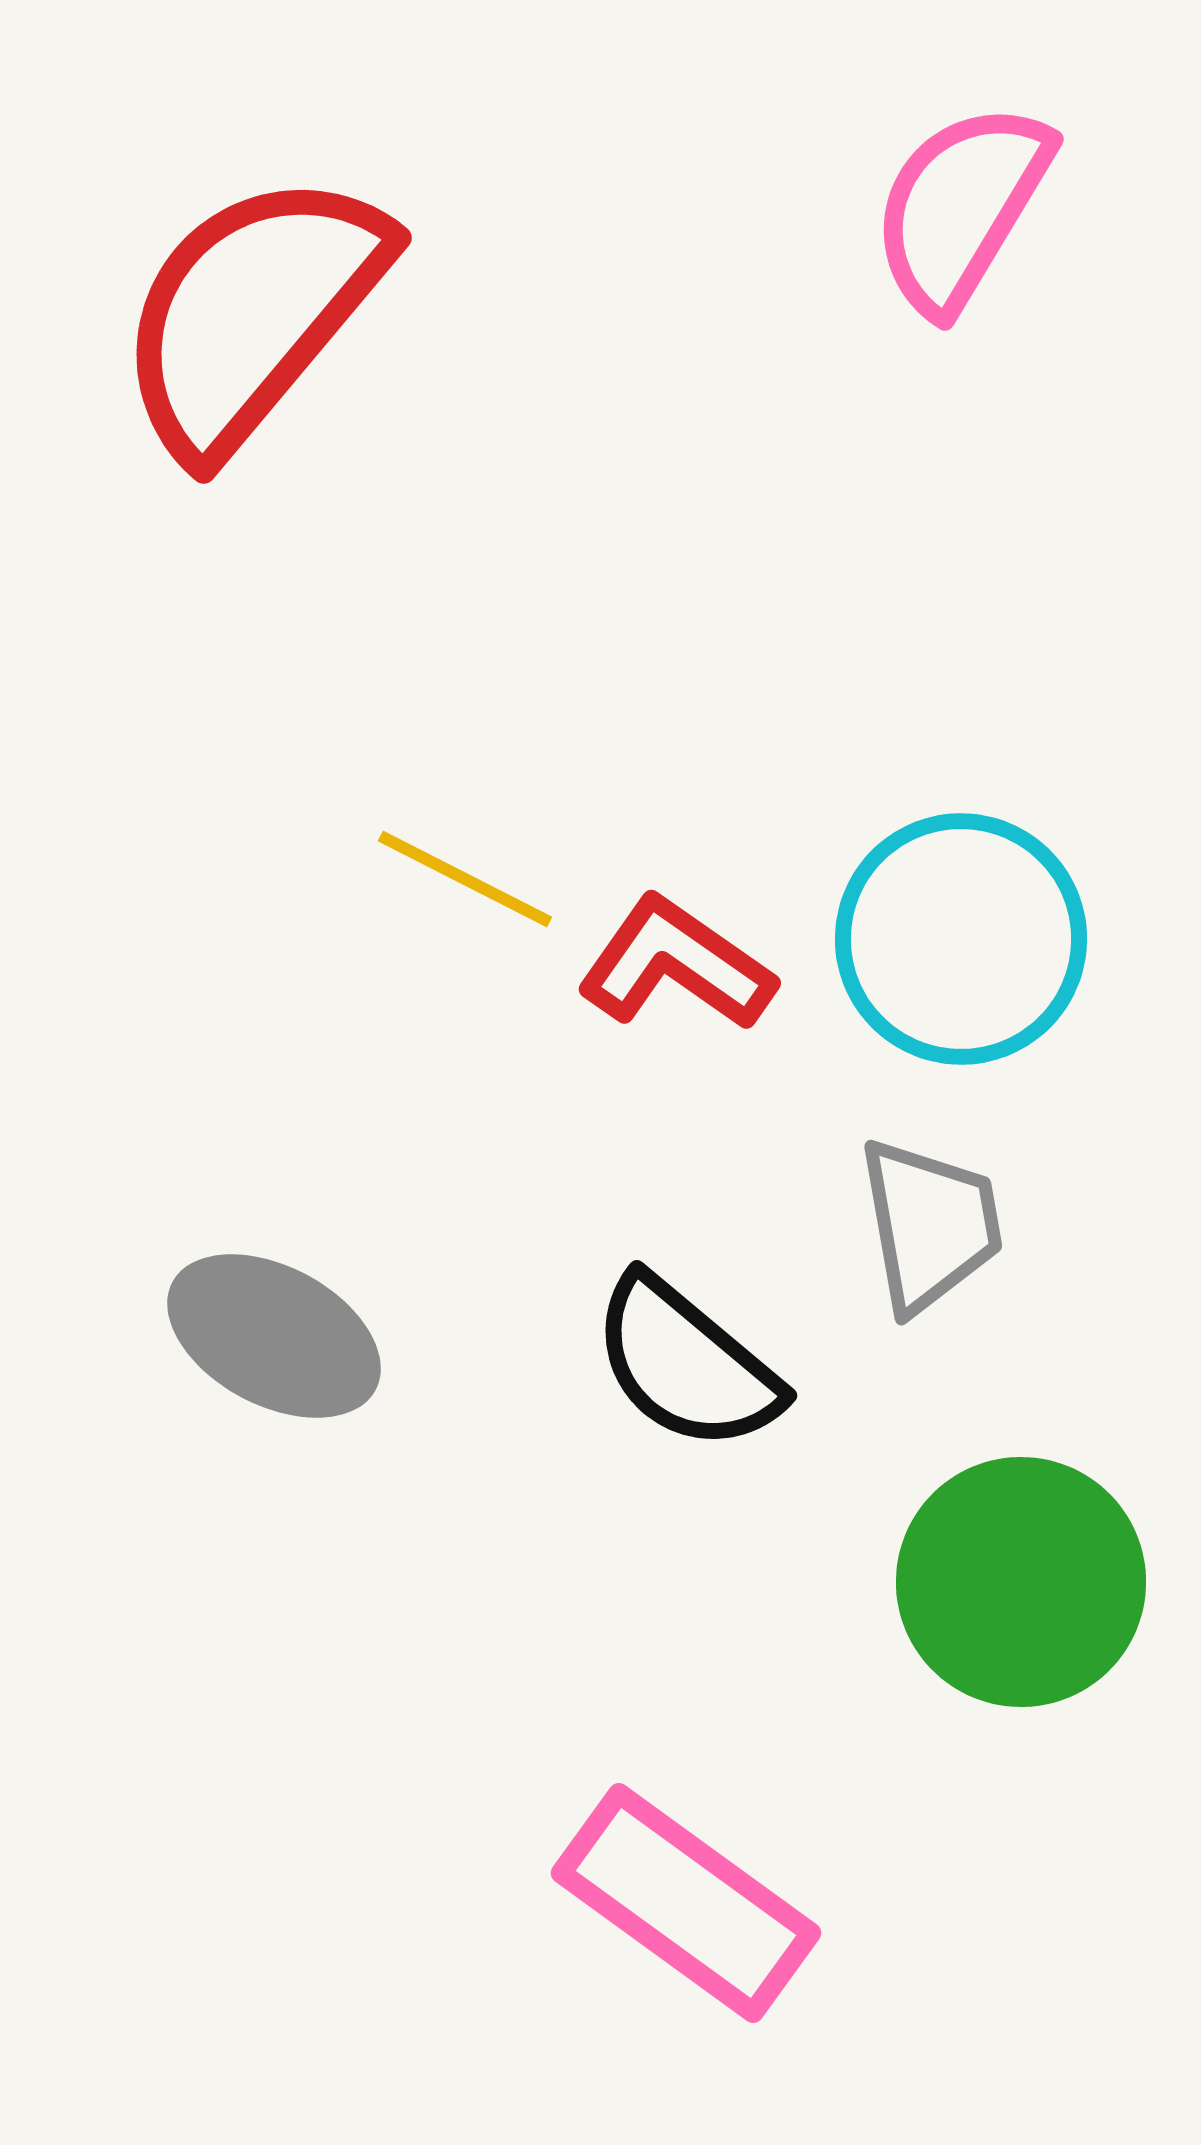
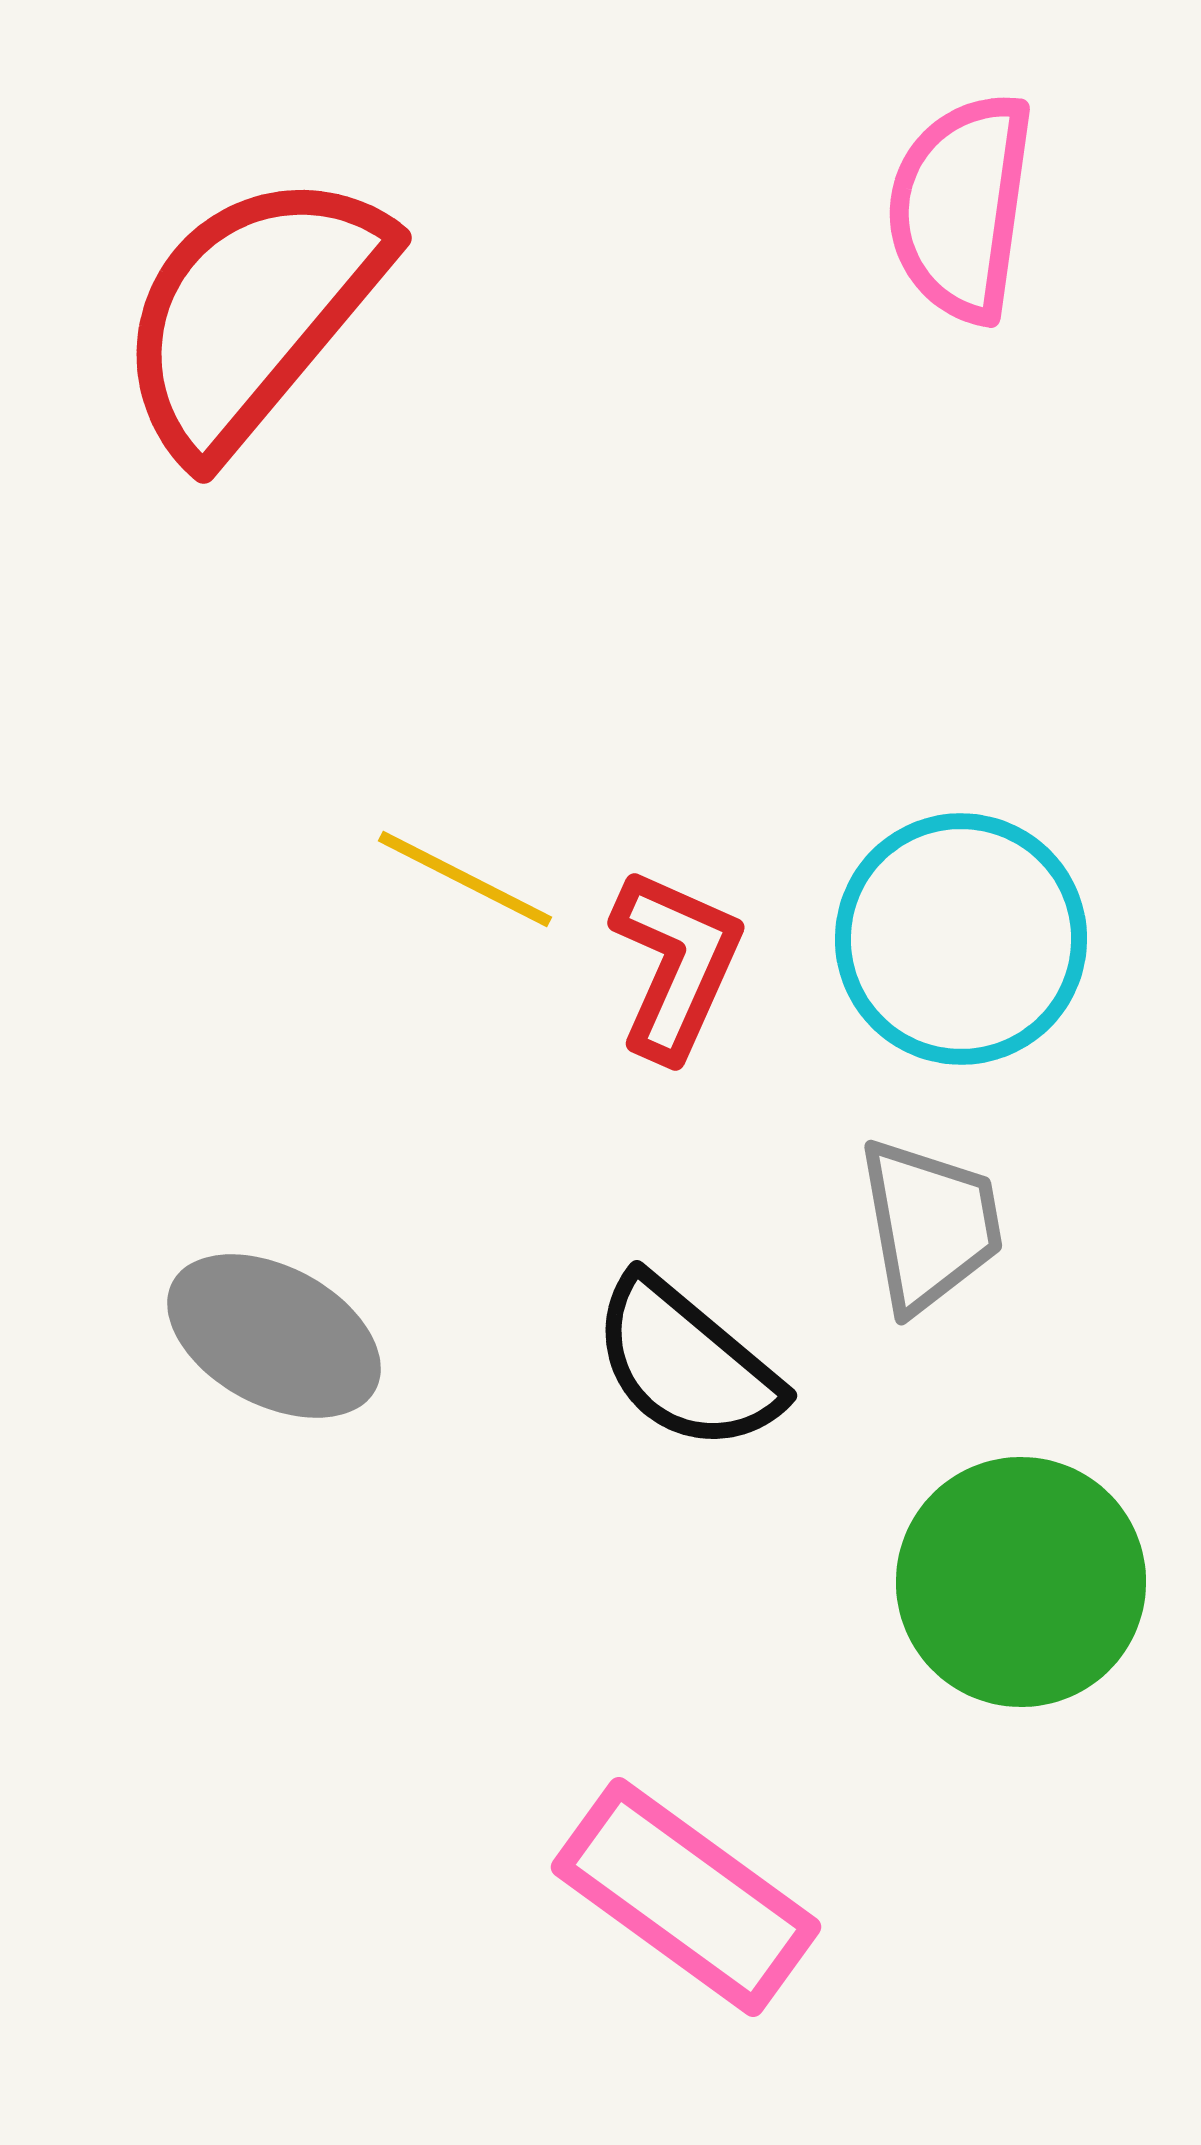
pink semicircle: rotated 23 degrees counterclockwise
red L-shape: rotated 79 degrees clockwise
pink rectangle: moved 6 px up
